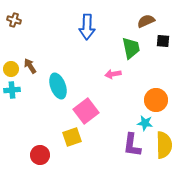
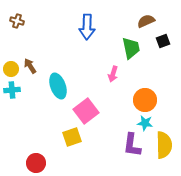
brown cross: moved 3 px right, 1 px down
black square: rotated 24 degrees counterclockwise
pink arrow: rotated 63 degrees counterclockwise
orange circle: moved 11 px left
red circle: moved 4 px left, 8 px down
